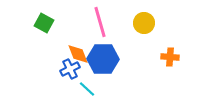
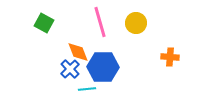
yellow circle: moved 8 px left
orange diamond: moved 2 px up
blue hexagon: moved 8 px down
blue cross: rotated 18 degrees counterclockwise
cyan line: rotated 48 degrees counterclockwise
